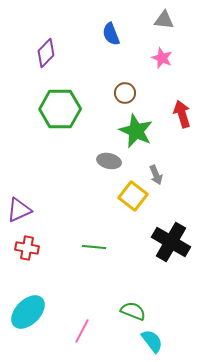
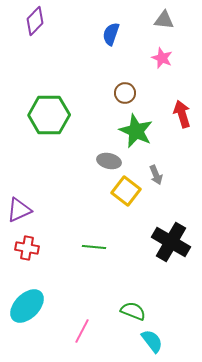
blue semicircle: rotated 40 degrees clockwise
purple diamond: moved 11 px left, 32 px up
green hexagon: moved 11 px left, 6 px down
yellow square: moved 7 px left, 5 px up
cyan ellipse: moved 1 px left, 6 px up
